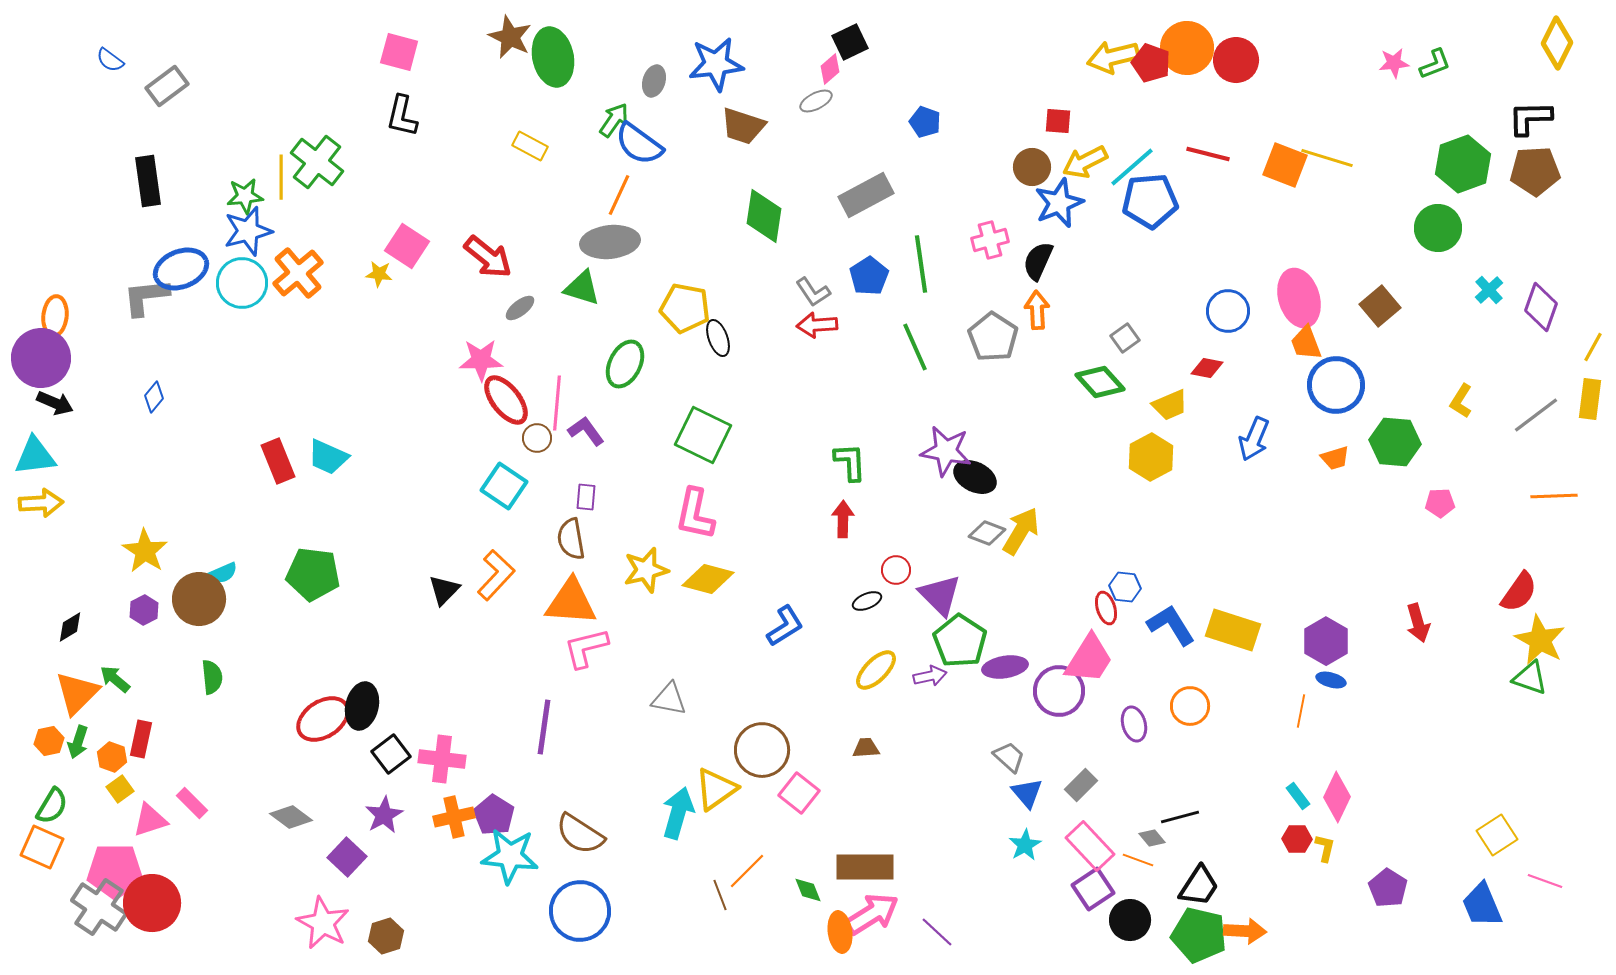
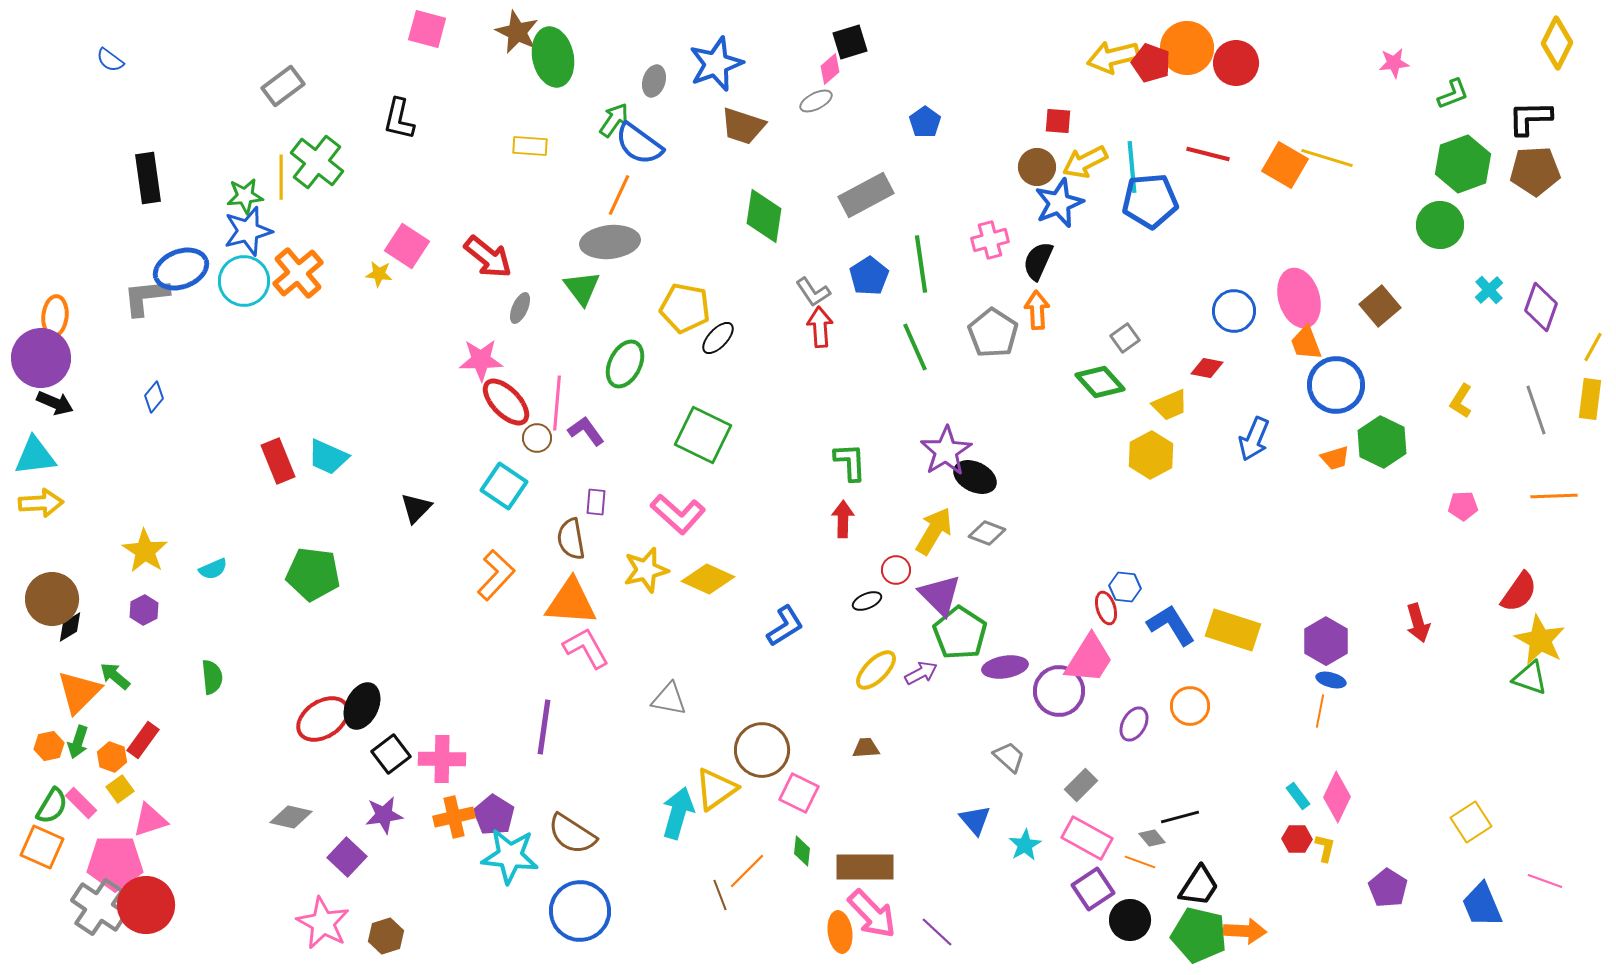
brown star at (510, 37): moved 7 px right, 5 px up
black square at (850, 42): rotated 9 degrees clockwise
pink square at (399, 52): moved 28 px right, 23 px up
red circle at (1236, 60): moved 3 px down
blue star at (716, 64): rotated 14 degrees counterclockwise
green L-shape at (1435, 64): moved 18 px right, 30 px down
gray rectangle at (167, 86): moved 116 px right
black L-shape at (402, 116): moved 3 px left, 3 px down
blue pentagon at (925, 122): rotated 16 degrees clockwise
yellow rectangle at (530, 146): rotated 24 degrees counterclockwise
orange square at (1285, 165): rotated 9 degrees clockwise
brown circle at (1032, 167): moved 5 px right
cyan line at (1132, 167): rotated 54 degrees counterclockwise
black rectangle at (148, 181): moved 3 px up
green circle at (1438, 228): moved 2 px right, 3 px up
cyan circle at (242, 283): moved 2 px right, 2 px up
green triangle at (582, 288): rotated 36 degrees clockwise
gray ellipse at (520, 308): rotated 28 degrees counterclockwise
blue circle at (1228, 311): moved 6 px right
red arrow at (817, 325): moved 3 px right, 2 px down; rotated 90 degrees clockwise
gray pentagon at (993, 337): moved 4 px up
black ellipse at (718, 338): rotated 63 degrees clockwise
red ellipse at (506, 400): moved 2 px down; rotated 6 degrees counterclockwise
gray line at (1536, 415): moved 5 px up; rotated 72 degrees counterclockwise
green hexagon at (1395, 442): moved 13 px left; rotated 21 degrees clockwise
purple star at (946, 451): rotated 30 degrees clockwise
yellow hexagon at (1151, 457): moved 2 px up
purple rectangle at (586, 497): moved 10 px right, 5 px down
pink pentagon at (1440, 503): moved 23 px right, 3 px down
pink L-shape at (695, 514): moved 17 px left; rotated 60 degrees counterclockwise
yellow arrow at (1021, 531): moved 87 px left
cyan semicircle at (223, 573): moved 10 px left, 4 px up
yellow diamond at (708, 579): rotated 9 degrees clockwise
black triangle at (444, 590): moved 28 px left, 82 px up
brown circle at (199, 599): moved 147 px left
green pentagon at (960, 641): moved 8 px up
pink L-shape at (586, 648): rotated 75 degrees clockwise
purple arrow at (930, 676): moved 9 px left, 3 px up; rotated 16 degrees counterclockwise
green arrow at (115, 679): moved 3 px up
orange triangle at (77, 693): moved 2 px right, 1 px up
black ellipse at (362, 706): rotated 12 degrees clockwise
orange line at (1301, 711): moved 19 px right
purple ellipse at (1134, 724): rotated 44 degrees clockwise
red rectangle at (141, 739): moved 2 px right, 1 px down; rotated 24 degrees clockwise
orange hexagon at (49, 741): moved 5 px down
pink cross at (442, 759): rotated 6 degrees counterclockwise
pink square at (799, 793): rotated 12 degrees counterclockwise
blue triangle at (1027, 793): moved 52 px left, 27 px down
pink rectangle at (192, 803): moved 111 px left
purple star at (384, 815): rotated 21 degrees clockwise
gray diamond at (291, 817): rotated 24 degrees counterclockwise
brown semicircle at (580, 834): moved 8 px left
yellow square at (1497, 835): moved 26 px left, 13 px up
pink rectangle at (1090, 846): moved 3 px left, 8 px up; rotated 18 degrees counterclockwise
orange line at (1138, 860): moved 2 px right, 2 px down
pink pentagon at (115, 871): moved 8 px up
green diamond at (808, 890): moved 6 px left, 39 px up; rotated 28 degrees clockwise
red circle at (152, 903): moved 6 px left, 2 px down
pink arrow at (872, 914): rotated 78 degrees clockwise
